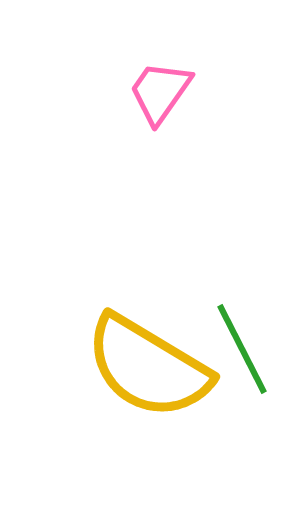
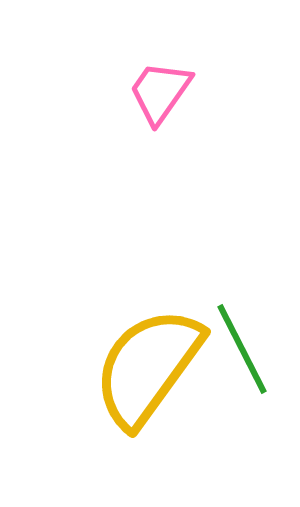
yellow semicircle: rotated 95 degrees clockwise
